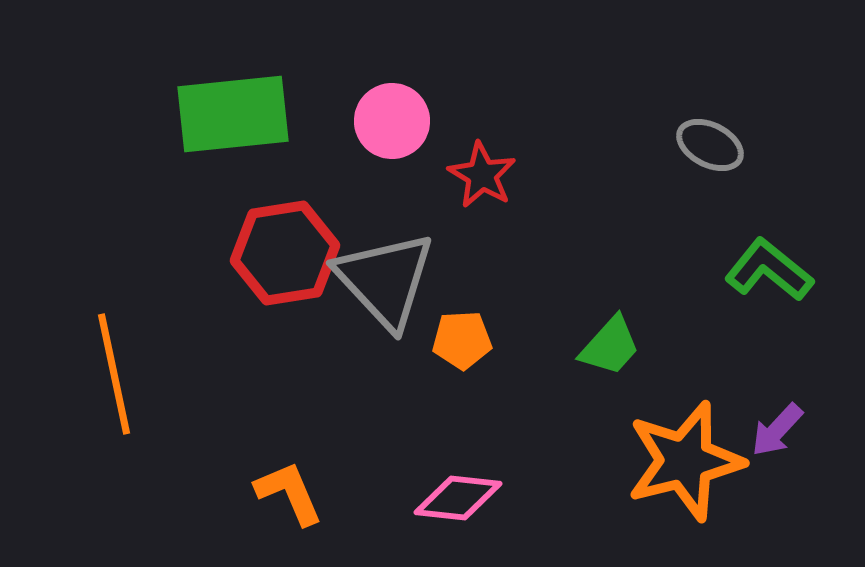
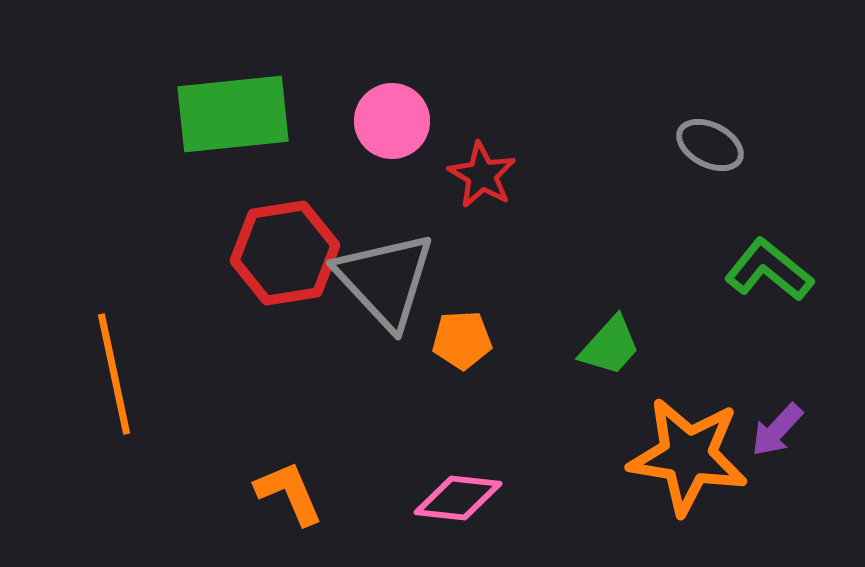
orange star: moved 3 px right, 5 px up; rotated 23 degrees clockwise
